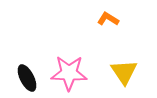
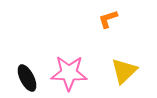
orange L-shape: rotated 50 degrees counterclockwise
yellow triangle: moved 1 px up; rotated 20 degrees clockwise
